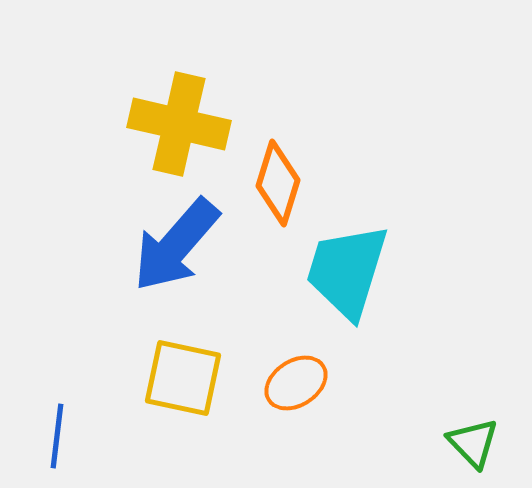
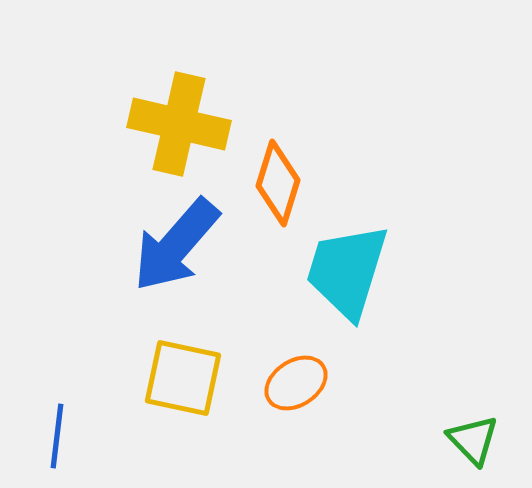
green triangle: moved 3 px up
